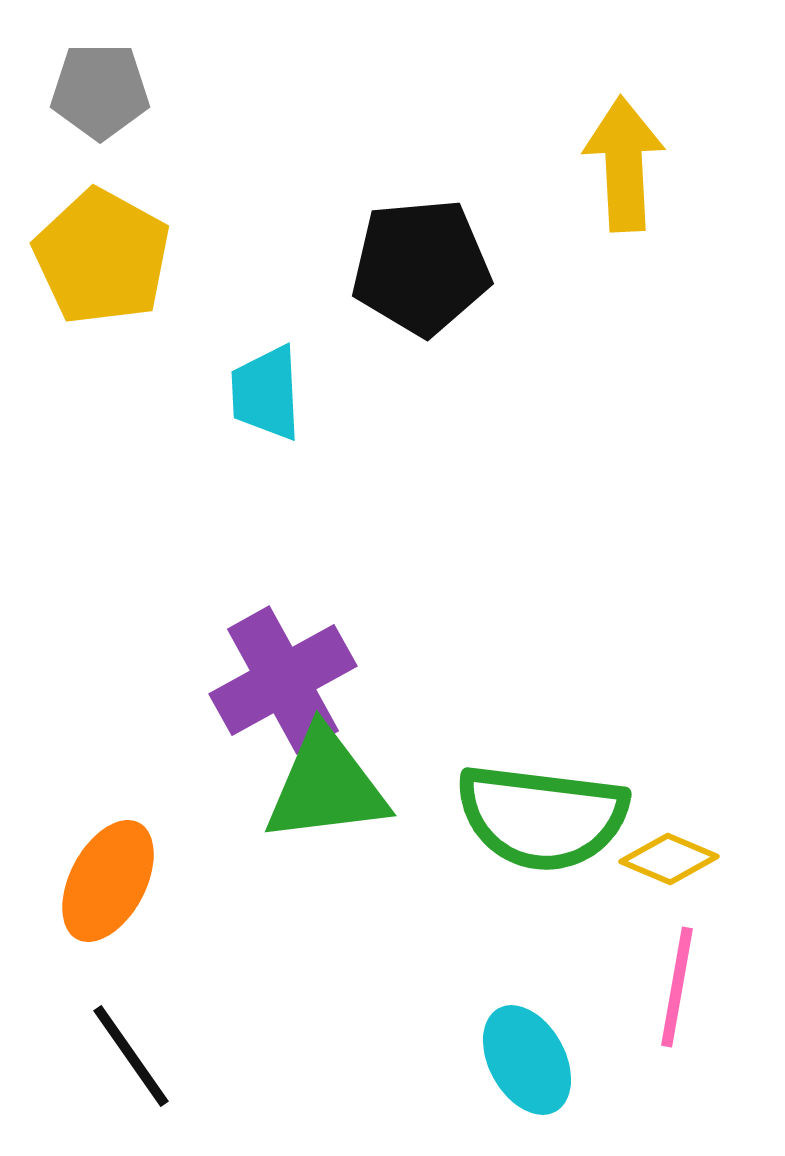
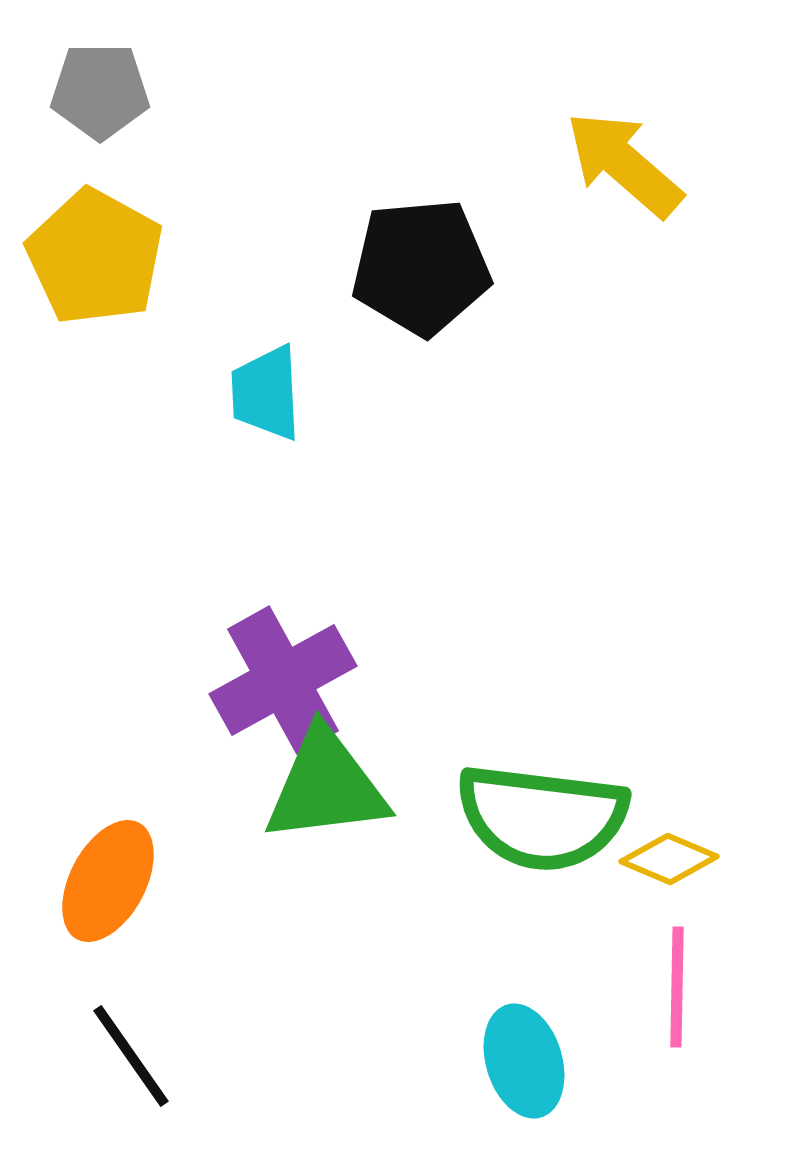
yellow arrow: rotated 46 degrees counterclockwise
yellow pentagon: moved 7 px left
pink line: rotated 9 degrees counterclockwise
cyan ellipse: moved 3 px left, 1 px down; rotated 12 degrees clockwise
